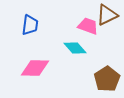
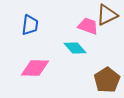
brown pentagon: moved 1 px down
